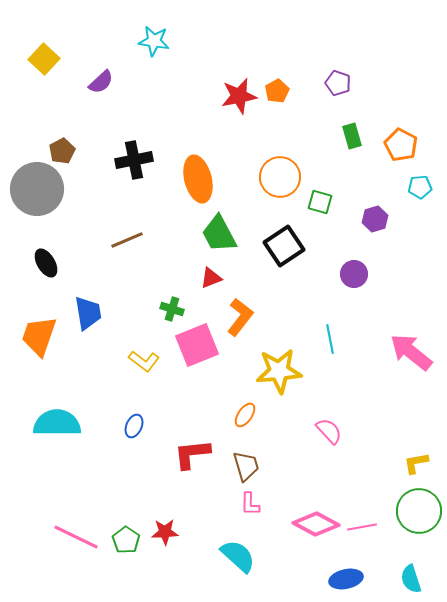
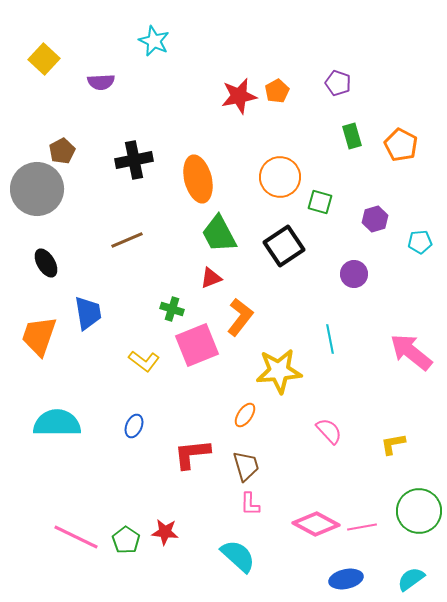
cyan star at (154, 41): rotated 16 degrees clockwise
purple semicircle at (101, 82): rotated 40 degrees clockwise
cyan pentagon at (420, 187): moved 55 px down
yellow L-shape at (416, 463): moved 23 px left, 19 px up
red star at (165, 532): rotated 8 degrees clockwise
cyan semicircle at (411, 579): rotated 72 degrees clockwise
